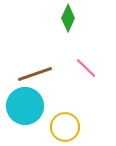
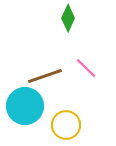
brown line: moved 10 px right, 2 px down
yellow circle: moved 1 px right, 2 px up
